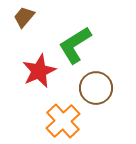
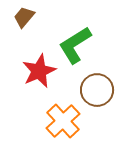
brown circle: moved 1 px right, 2 px down
